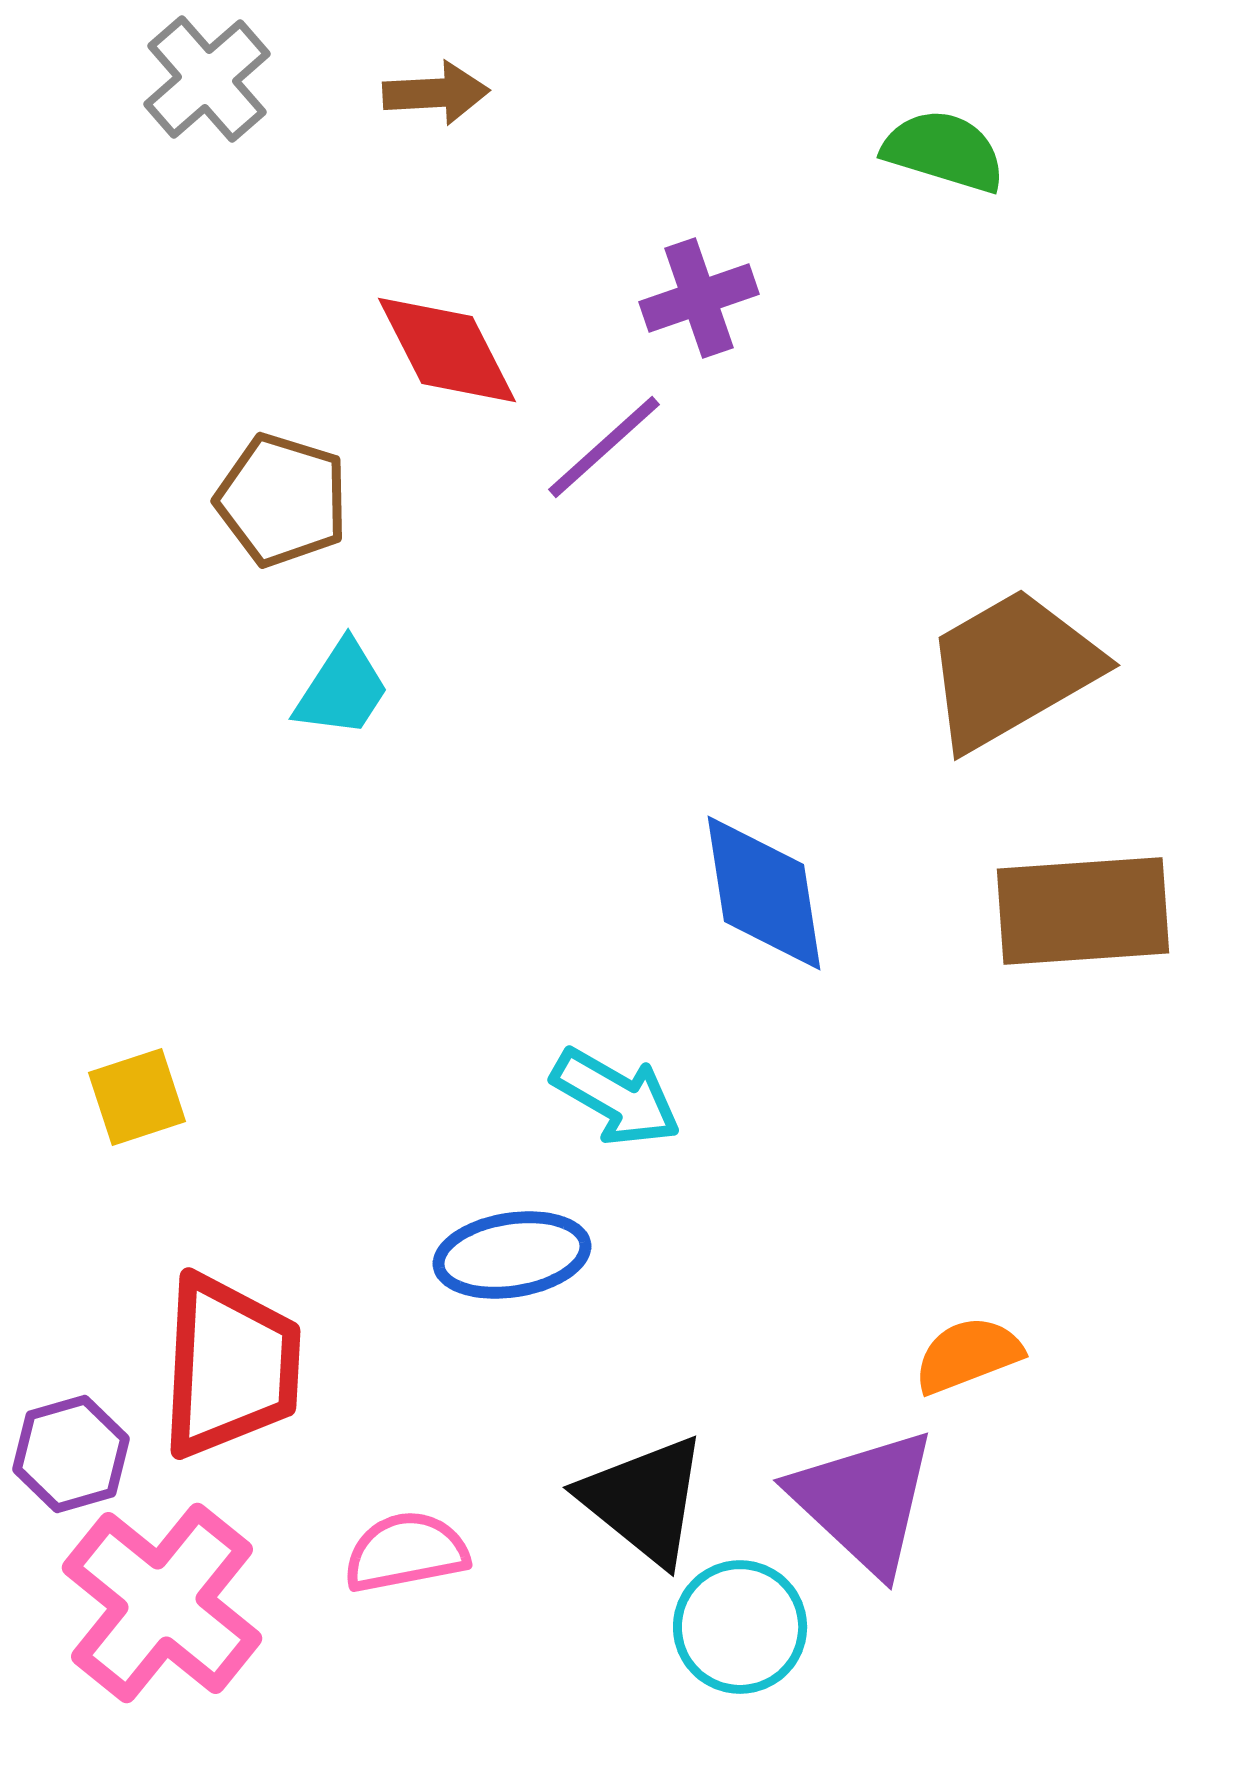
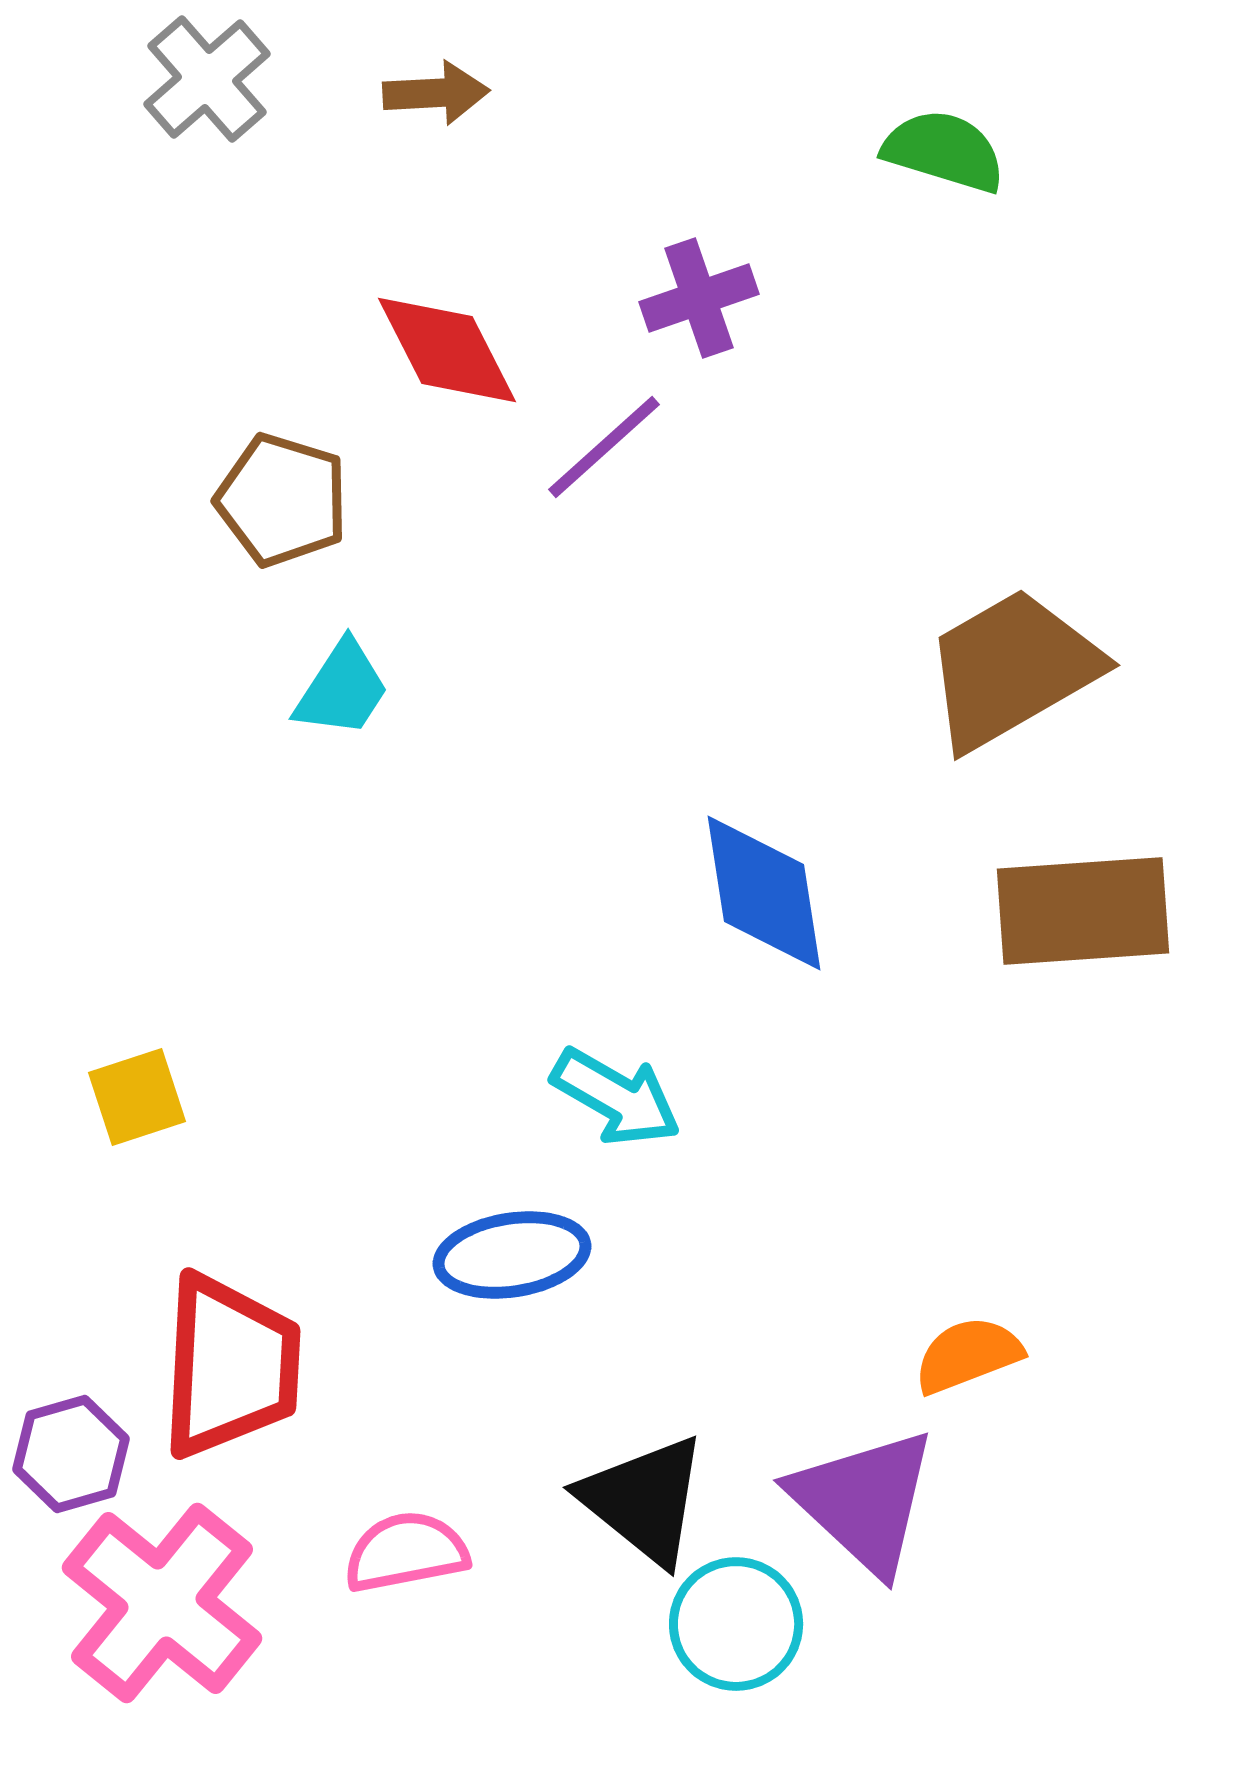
cyan circle: moved 4 px left, 3 px up
